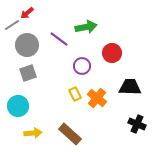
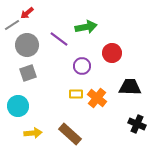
yellow rectangle: moved 1 px right; rotated 64 degrees counterclockwise
